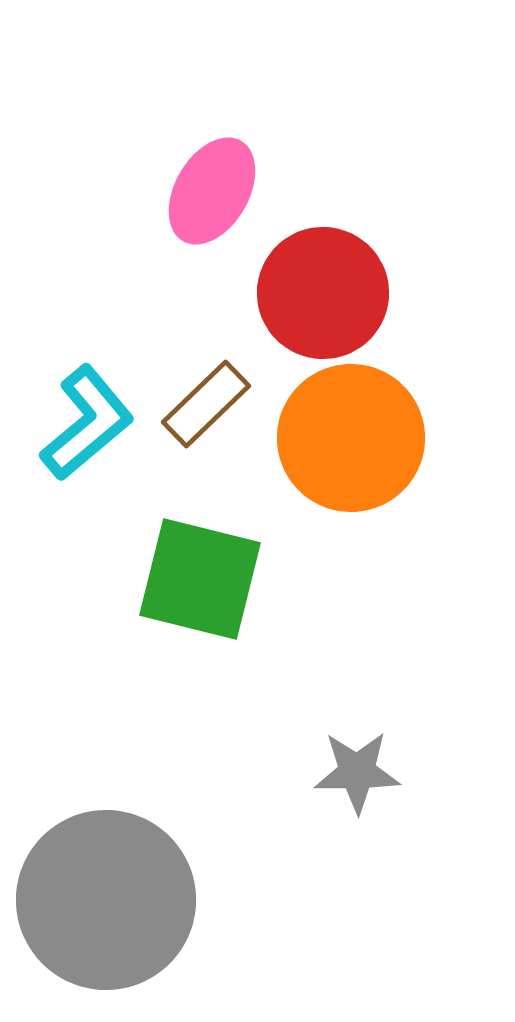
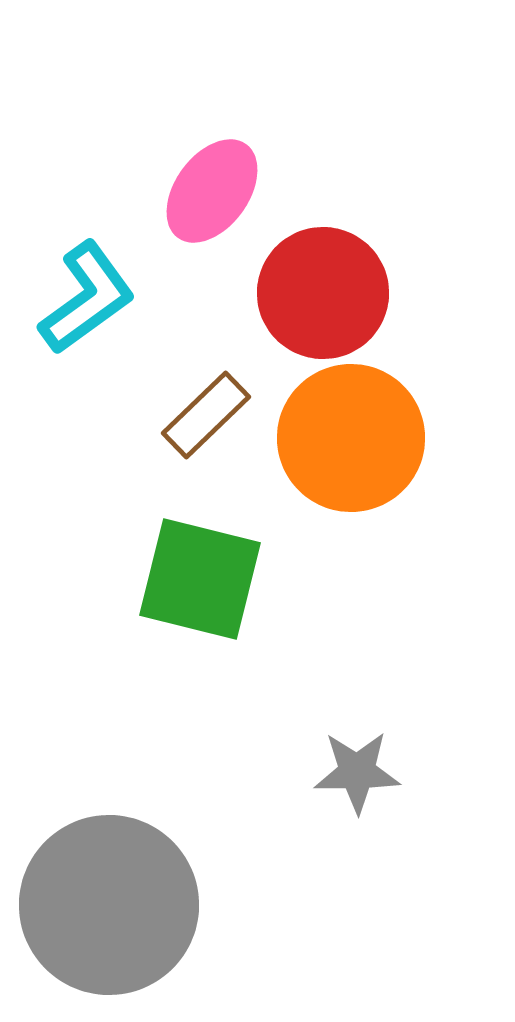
pink ellipse: rotated 6 degrees clockwise
brown rectangle: moved 11 px down
cyan L-shape: moved 125 px up; rotated 4 degrees clockwise
gray circle: moved 3 px right, 5 px down
